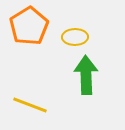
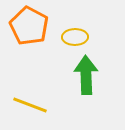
orange pentagon: rotated 12 degrees counterclockwise
